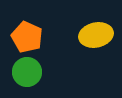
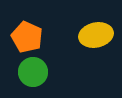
green circle: moved 6 px right
